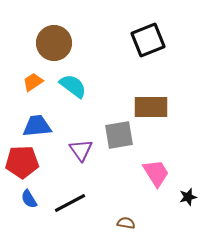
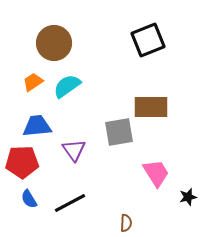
cyan semicircle: moved 6 px left; rotated 72 degrees counterclockwise
gray square: moved 3 px up
purple triangle: moved 7 px left
brown semicircle: rotated 84 degrees clockwise
